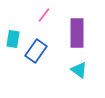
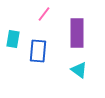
pink line: moved 1 px up
blue rectangle: moved 2 px right; rotated 30 degrees counterclockwise
